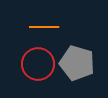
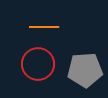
gray pentagon: moved 8 px right, 7 px down; rotated 20 degrees counterclockwise
